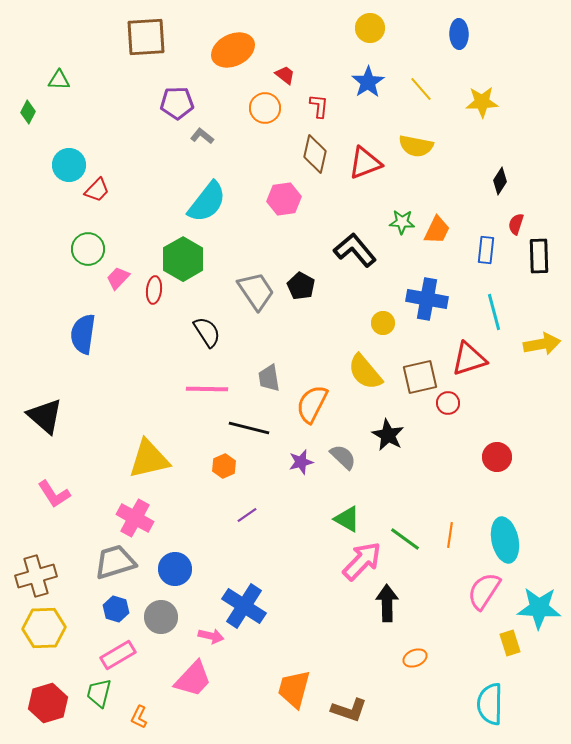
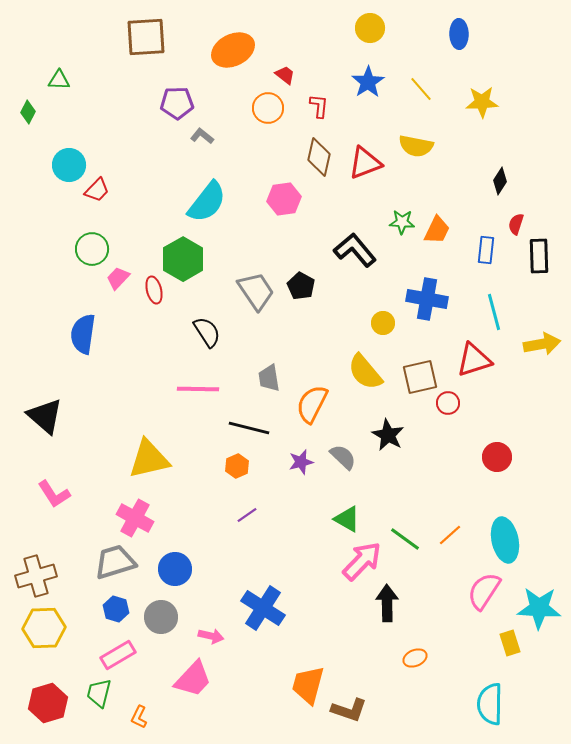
orange circle at (265, 108): moved 3 px right
brown diamond at (315, 154): moved 4 px right, 3 px down
green circle at (88, 249): moved 4 px right
red ellipse at (154, 290): rotated 20 degrees counterclockwise
red triangle at (469, 359): moved 5 px right, 1 px down
pink line at (207, 389): moved 9 px left
orange hexagon at (224, 466): moved 13 px right
orange line at (450, 535): rotated 40 degrees clockwise
blue cross at (244, 606): moved 19 px right, 2 px down
orange trapezoid at (294, 689): moved 14 px right, 4 px up
